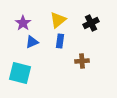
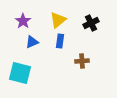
purple star: moved 2 px up
